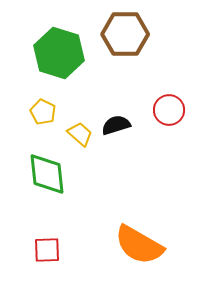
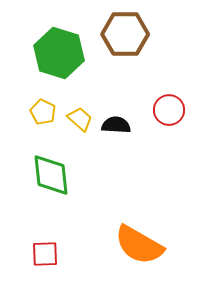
black semicircle: rotated 20 degrees clockwise
yellow trapezoid: moved 15 px up
green diamond: moved 4 px right, 1 px down
red square: moved 2 px left, 4 px down
